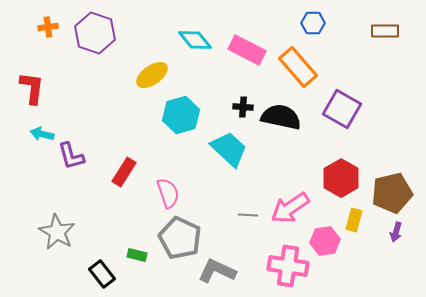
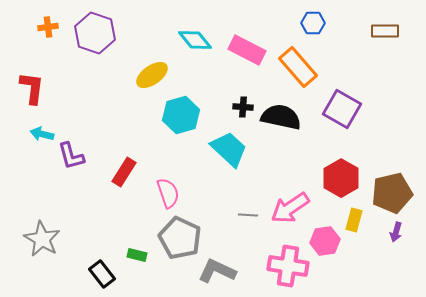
gray star: moved 15 px left, 7 px down
